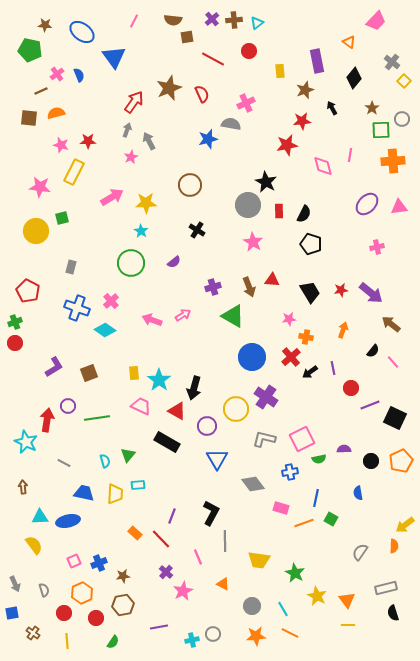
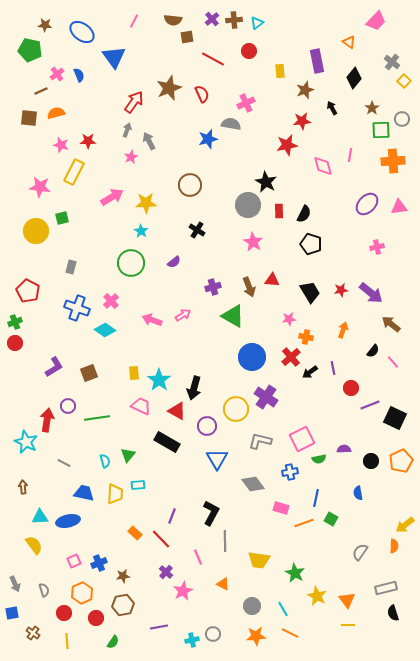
gray L-shape at (264, 439): moved 4 px left, 2 px down
